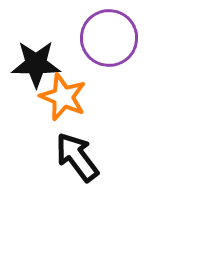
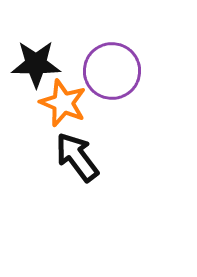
purple circle: moved 3 px right, 33 px down
orange star: moved 6 px down
